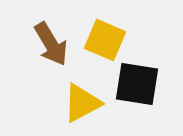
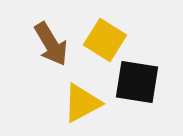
yellow square: rotated 9 degrees clockwise
black square: moved 2 px up
